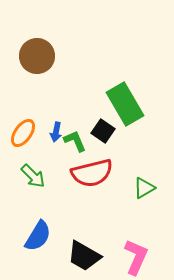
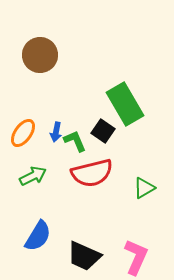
brown circle: moved 3 px right, 1 px up
green arrow: rotated 72 degrees counterclockwise
black trapezoid: rotated 6 degrees counterclockwise
